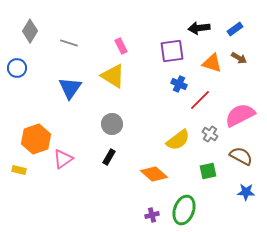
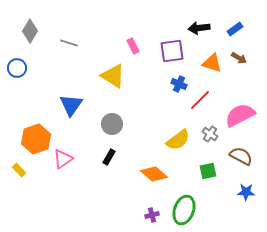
pink rectangle: moved 12 px right
blue triangle: moved 1 px right, 17 px down
yellow rectangle: rotated 32 degrees clockwise
